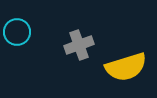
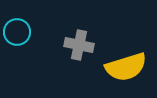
gray cross: rotated 32 degrees clockwise
